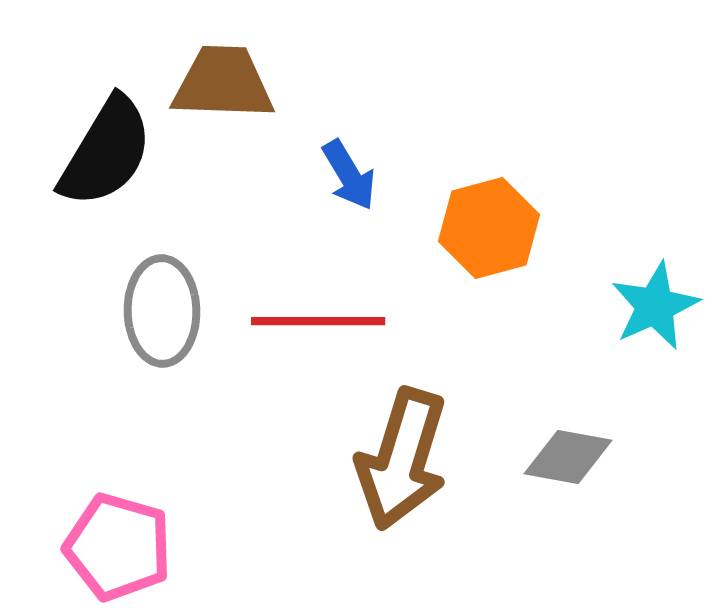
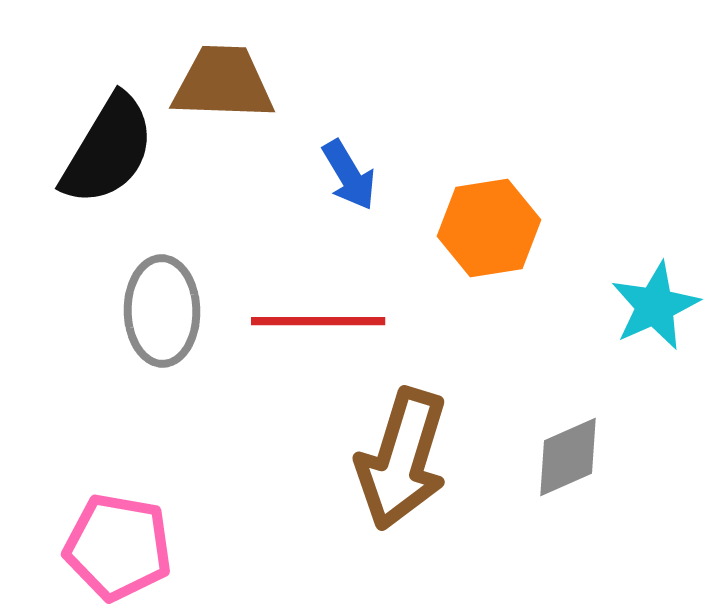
black semicircle: moved 2 px right, 2 px up
orange hexagon: rotated 6 degrees clockwise
gray diamond: rotated 34 degrees counterclockwise
pink pentagon: rotated 6 degrees counterclockwise
